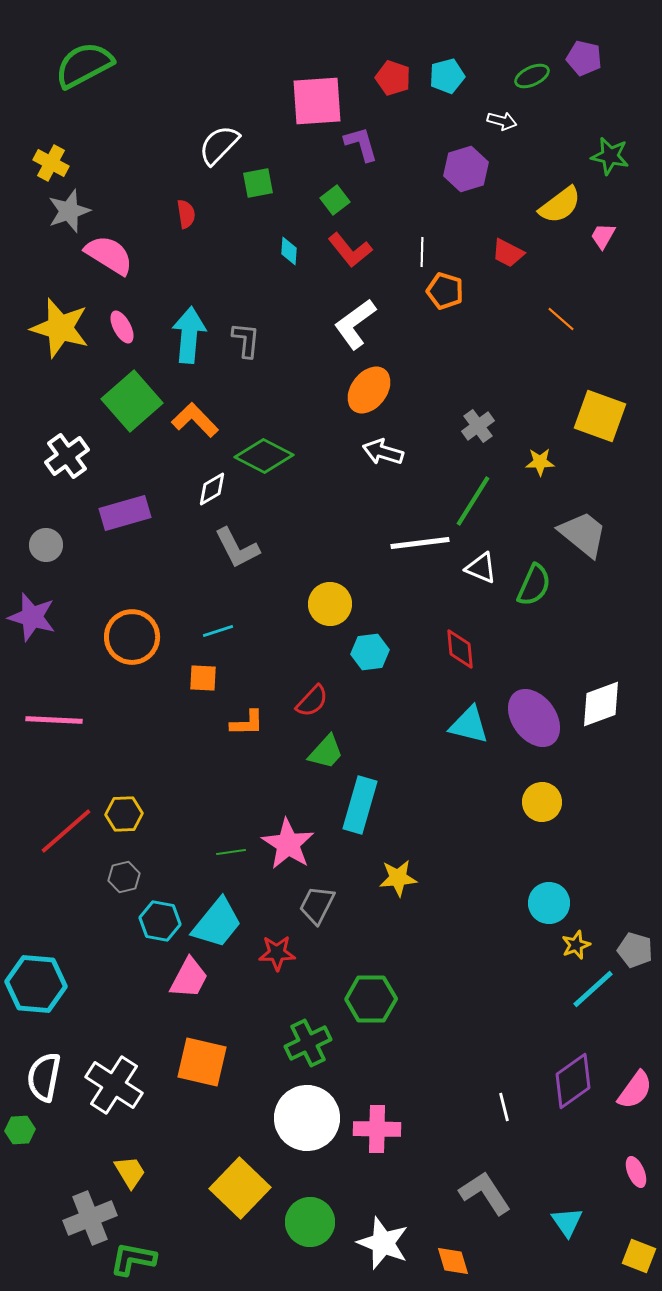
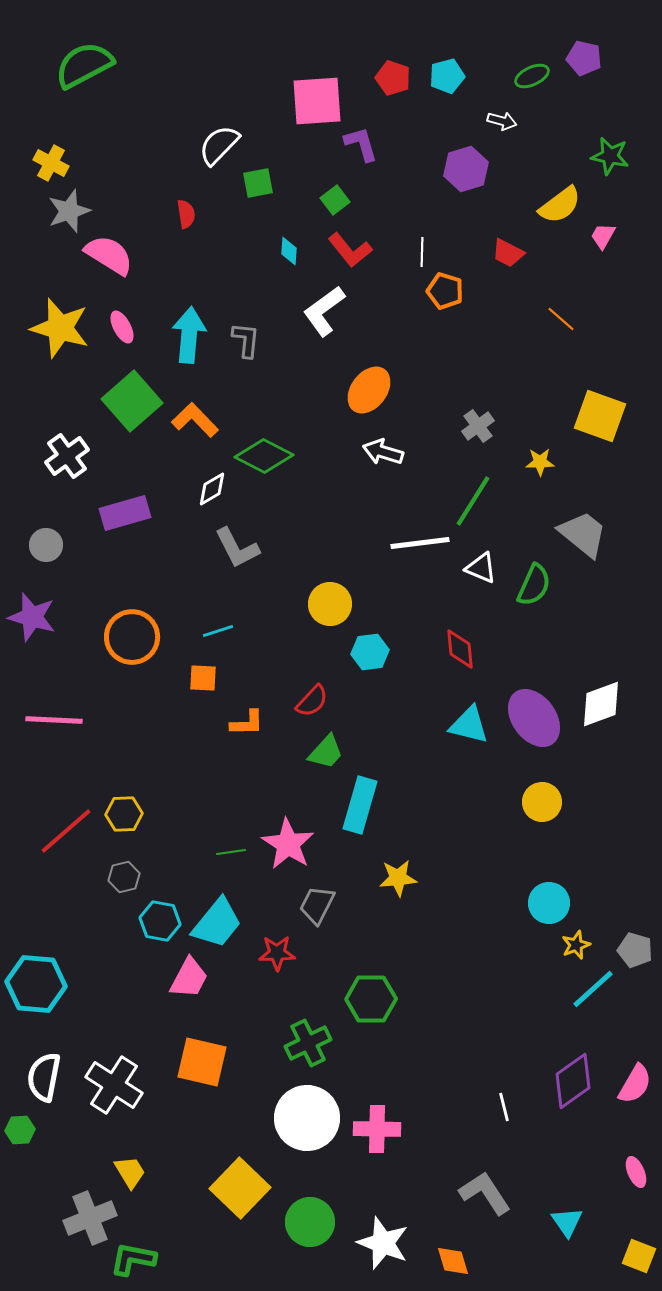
white L-shape at (355, 324): moved 31 px left, 13 px up
pink semicircle at (635, 1090): moved 6 px up; rotated 6 degrees counterclockwise
